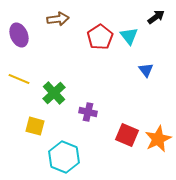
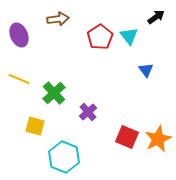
purple cross: rotated 36 degrees clockwise
red square: moved 2 px down
